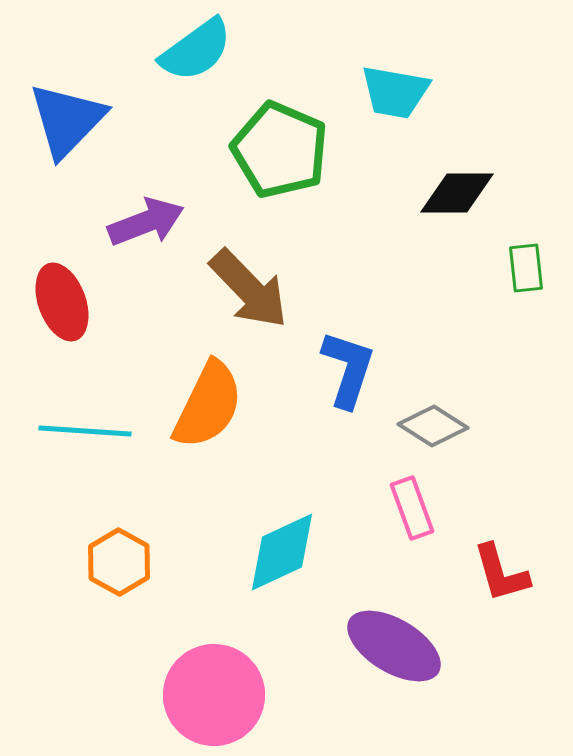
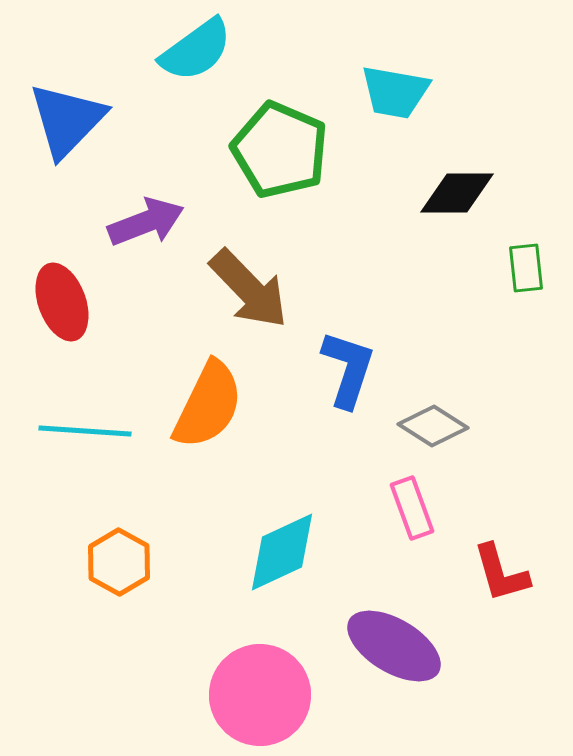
pink circle: moved 46 px right
